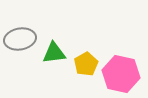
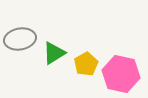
green triangle: rotated 25 degrees counterclockwise
